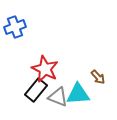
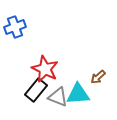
brown arrow: rotated 91 degrees clockwise
